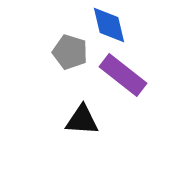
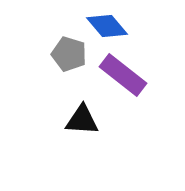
blue diamond: moved 2 px left, 1 px down; rotated 27 degrees counterclockwise
gray pentagon: moved 1 px left, 2 px down
